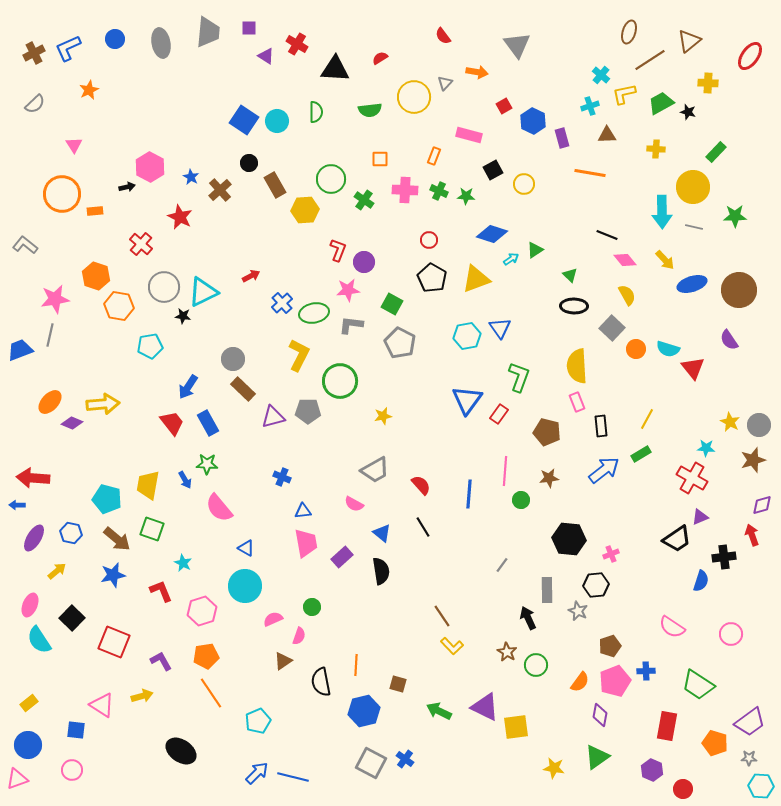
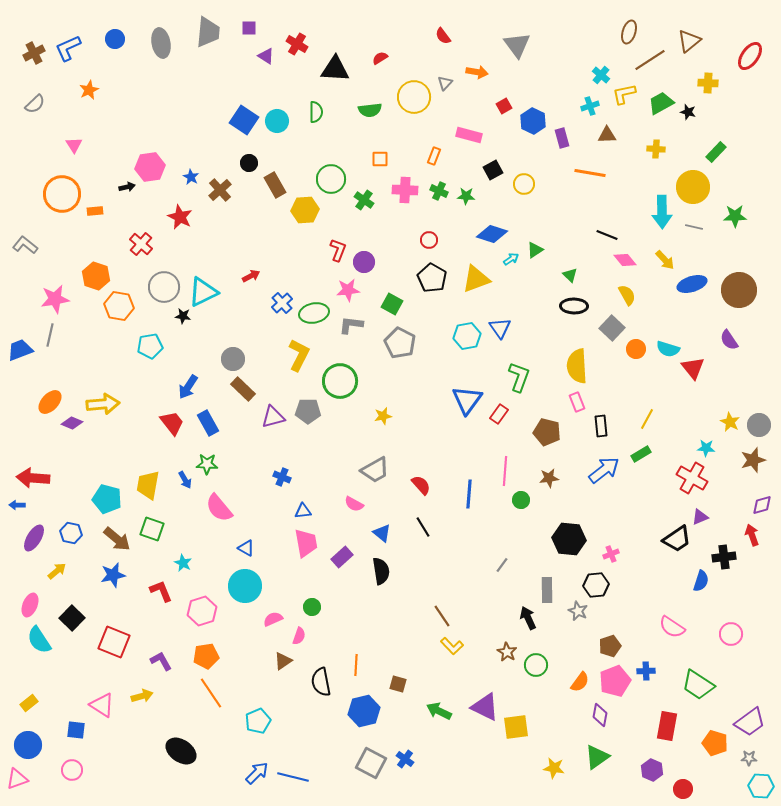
pink hexagon at (150, 167): rotated 24 degrees clockwise
